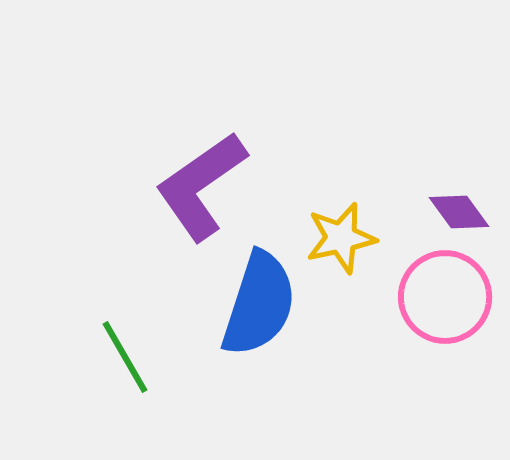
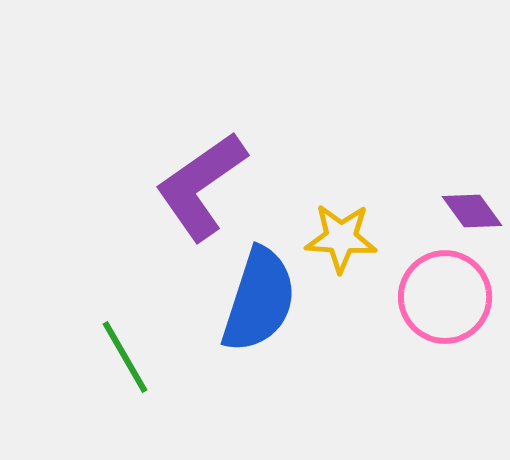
purple diamond: moved 13 px right, 1 px up
yellow star: rotated 16 degrees clockwise
blue semicircle: moved 4 px up
